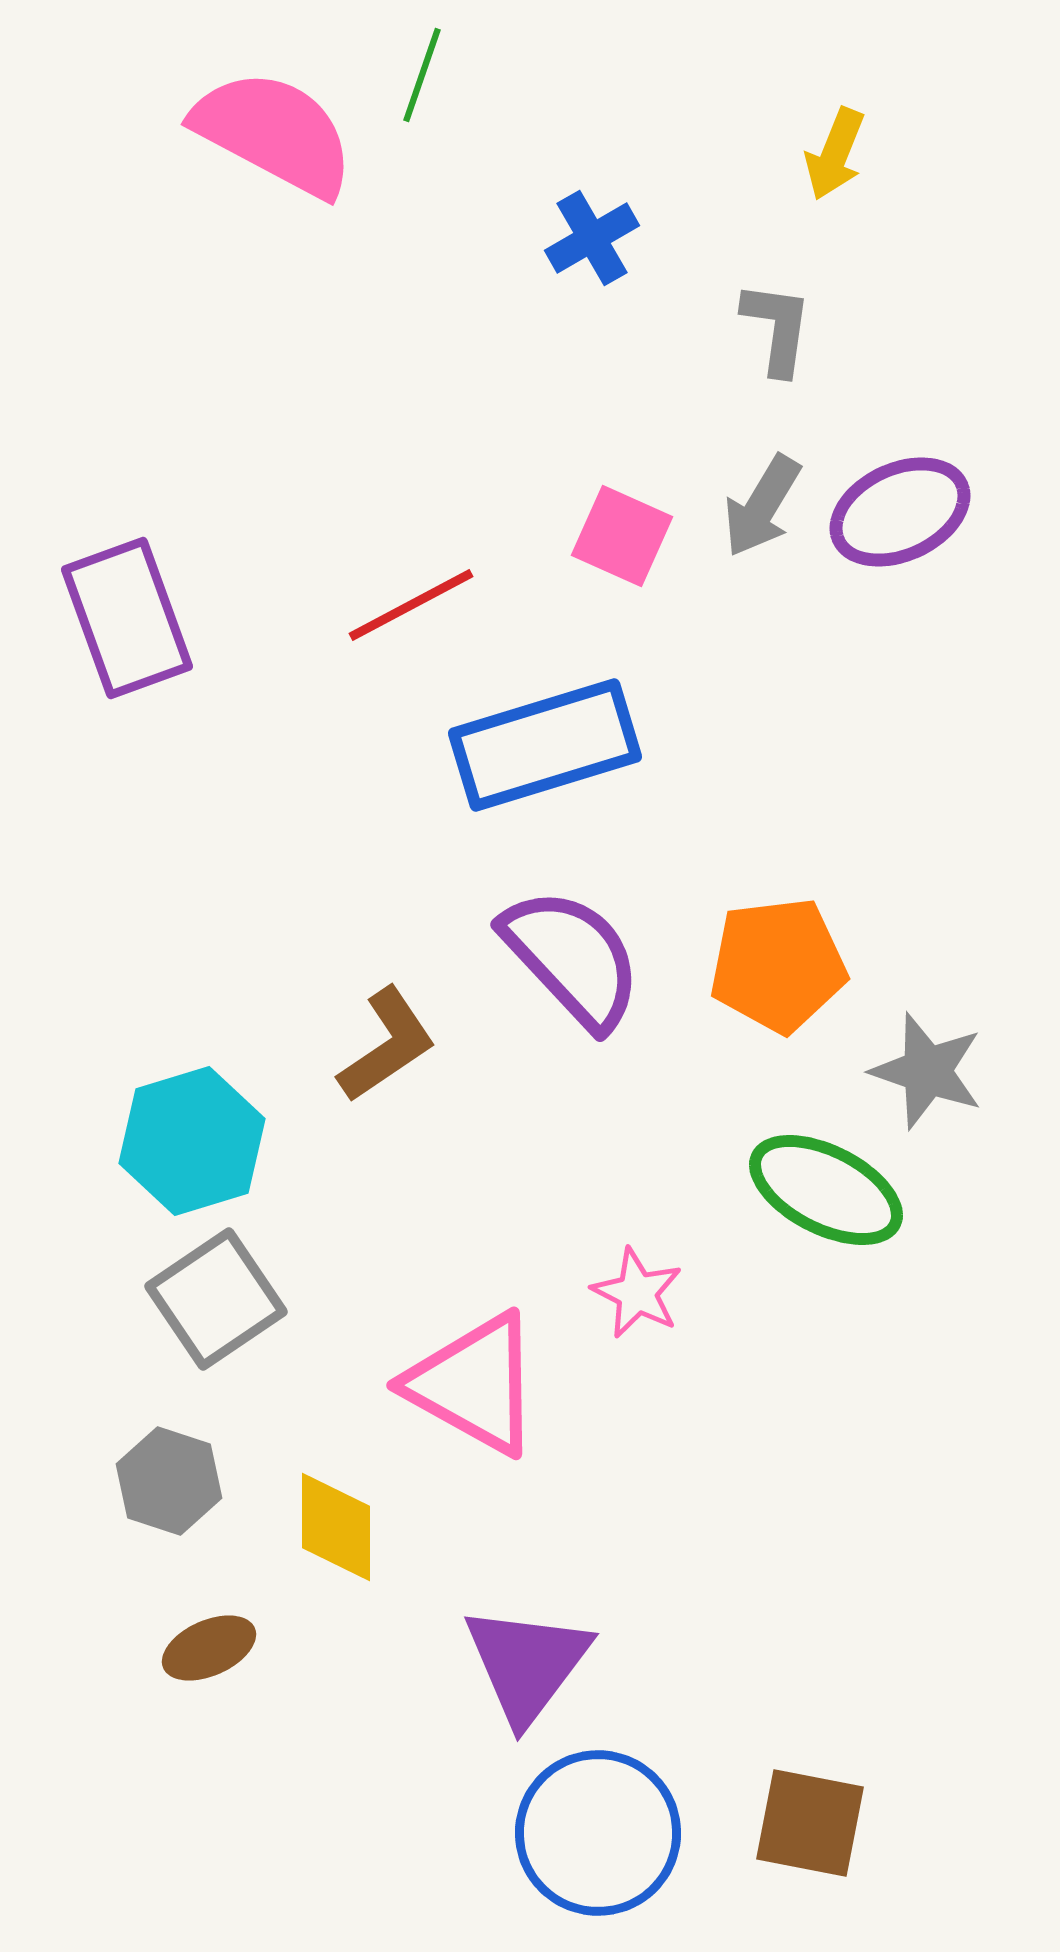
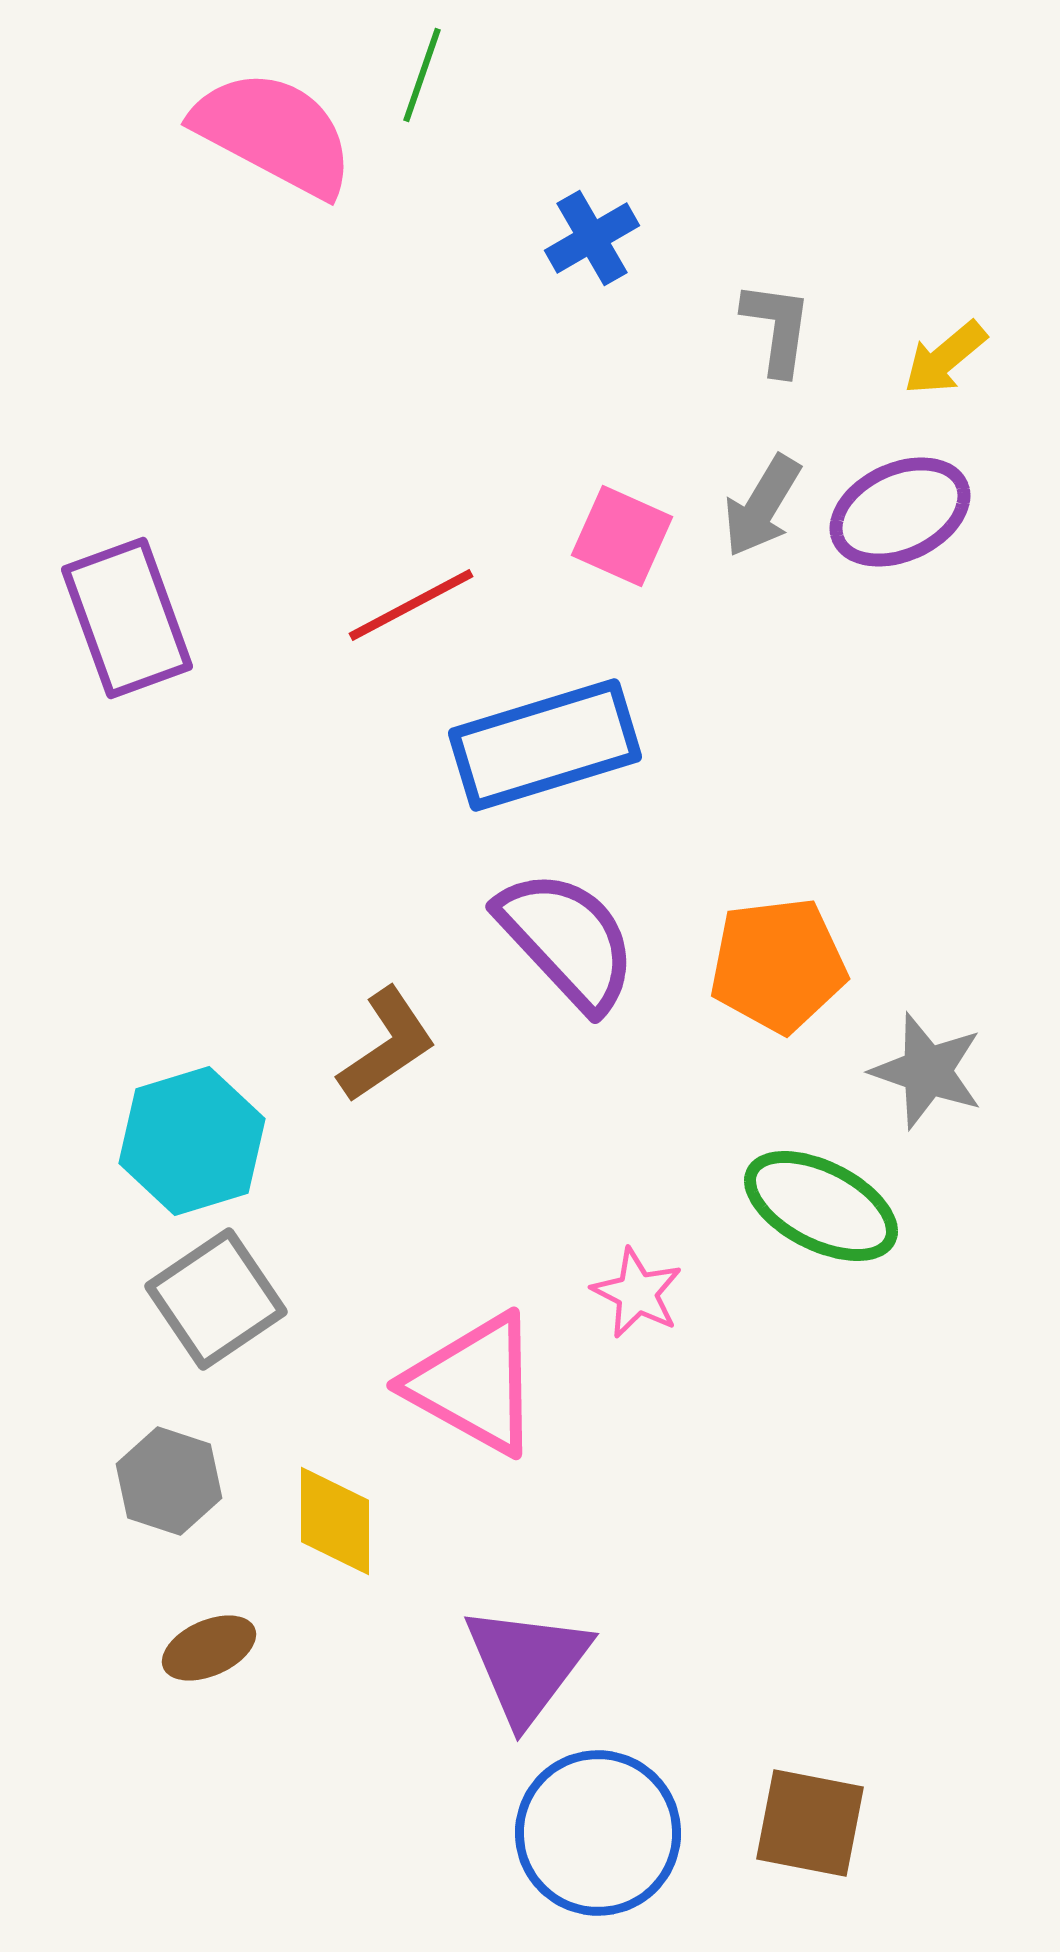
yellow arrow: moved 110 px right, 204 px down; rotated 28 degrees clockwise
purple semicircle: moved 5 px left, 18 px up
green ellipse: moved 5 px left, 16 px down
yellow diamond: moved 1 px left, 6 px up
